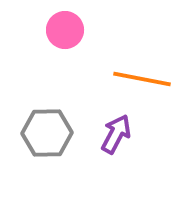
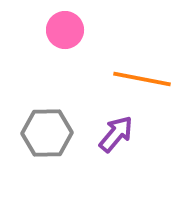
purple arrow: rotated 12 degrees clockwise
